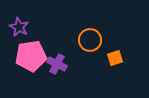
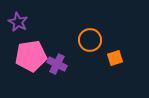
purple star: moved 1 px left, 5 px up
